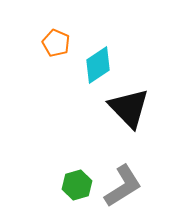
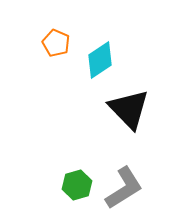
cyan diamond: moved 2 px right, 5 px up
black triangle: moved 1 px down
gray L-shape: moved 1 px right, 2 px down
